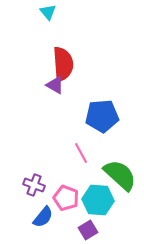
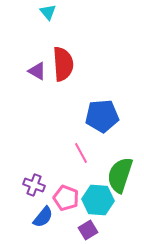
purple triangle: moved 18 px left, 14 px up
green semicircle: rotated 114 degrees counterclockwise
